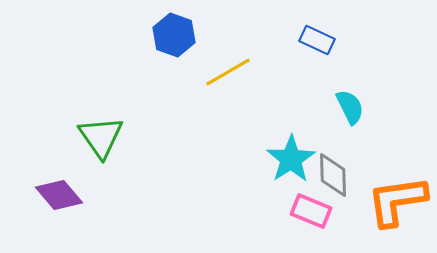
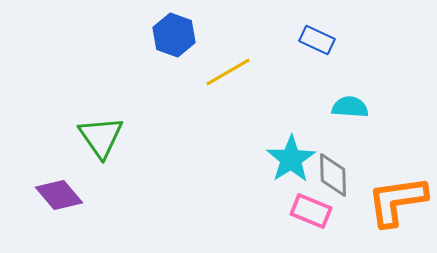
cyan semicircle: rotated 60 degrees counterclockwise
